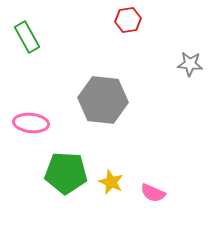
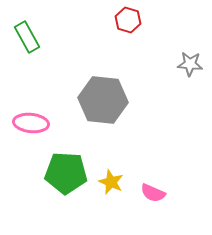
red hexagon: rotated 25 degrees clockwise
